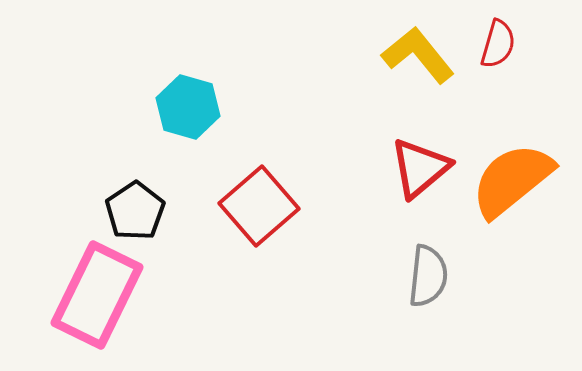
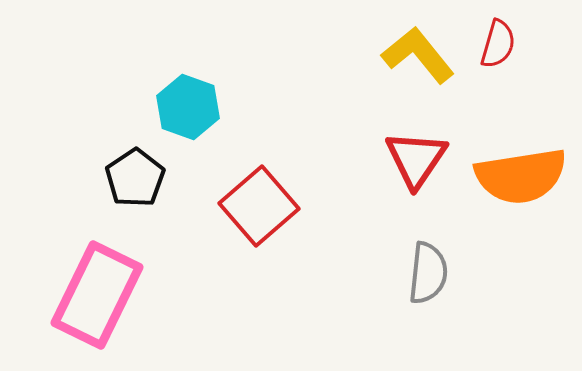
cyan hexagon: rotated 4 degrees clockwise
red triangle: moved 4 px left, 9 px up; rotated 16 degrees counterclockwise
orange semicircle: moved 9 px right, 4 px up; rotated 150 degrees counterclockwise
black pentagon: moved 33 px up
gray semicircle: moved 3 px up
